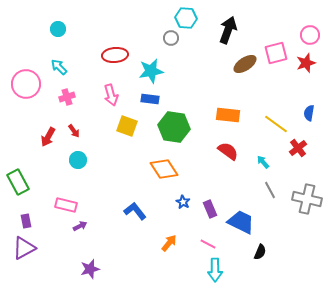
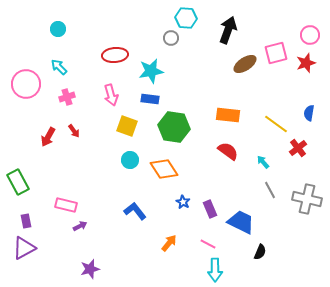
cyan circle at (78, 160): moved 52 px right
